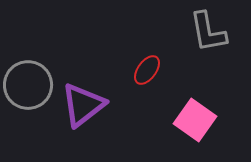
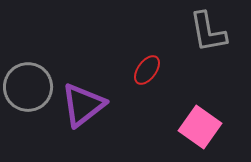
gray circle: moved 2 px down
pink square: moved 5 px right, 7 px down
